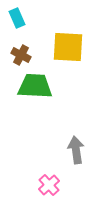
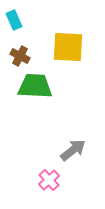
cyan rectangle: moved 3 px left, 2 px down
brown cross: moved 1 px left, 1 px down
gray arrow: moved 3 px left; rotated 60 degrees clockwise
pink cross: moved 5 px up
